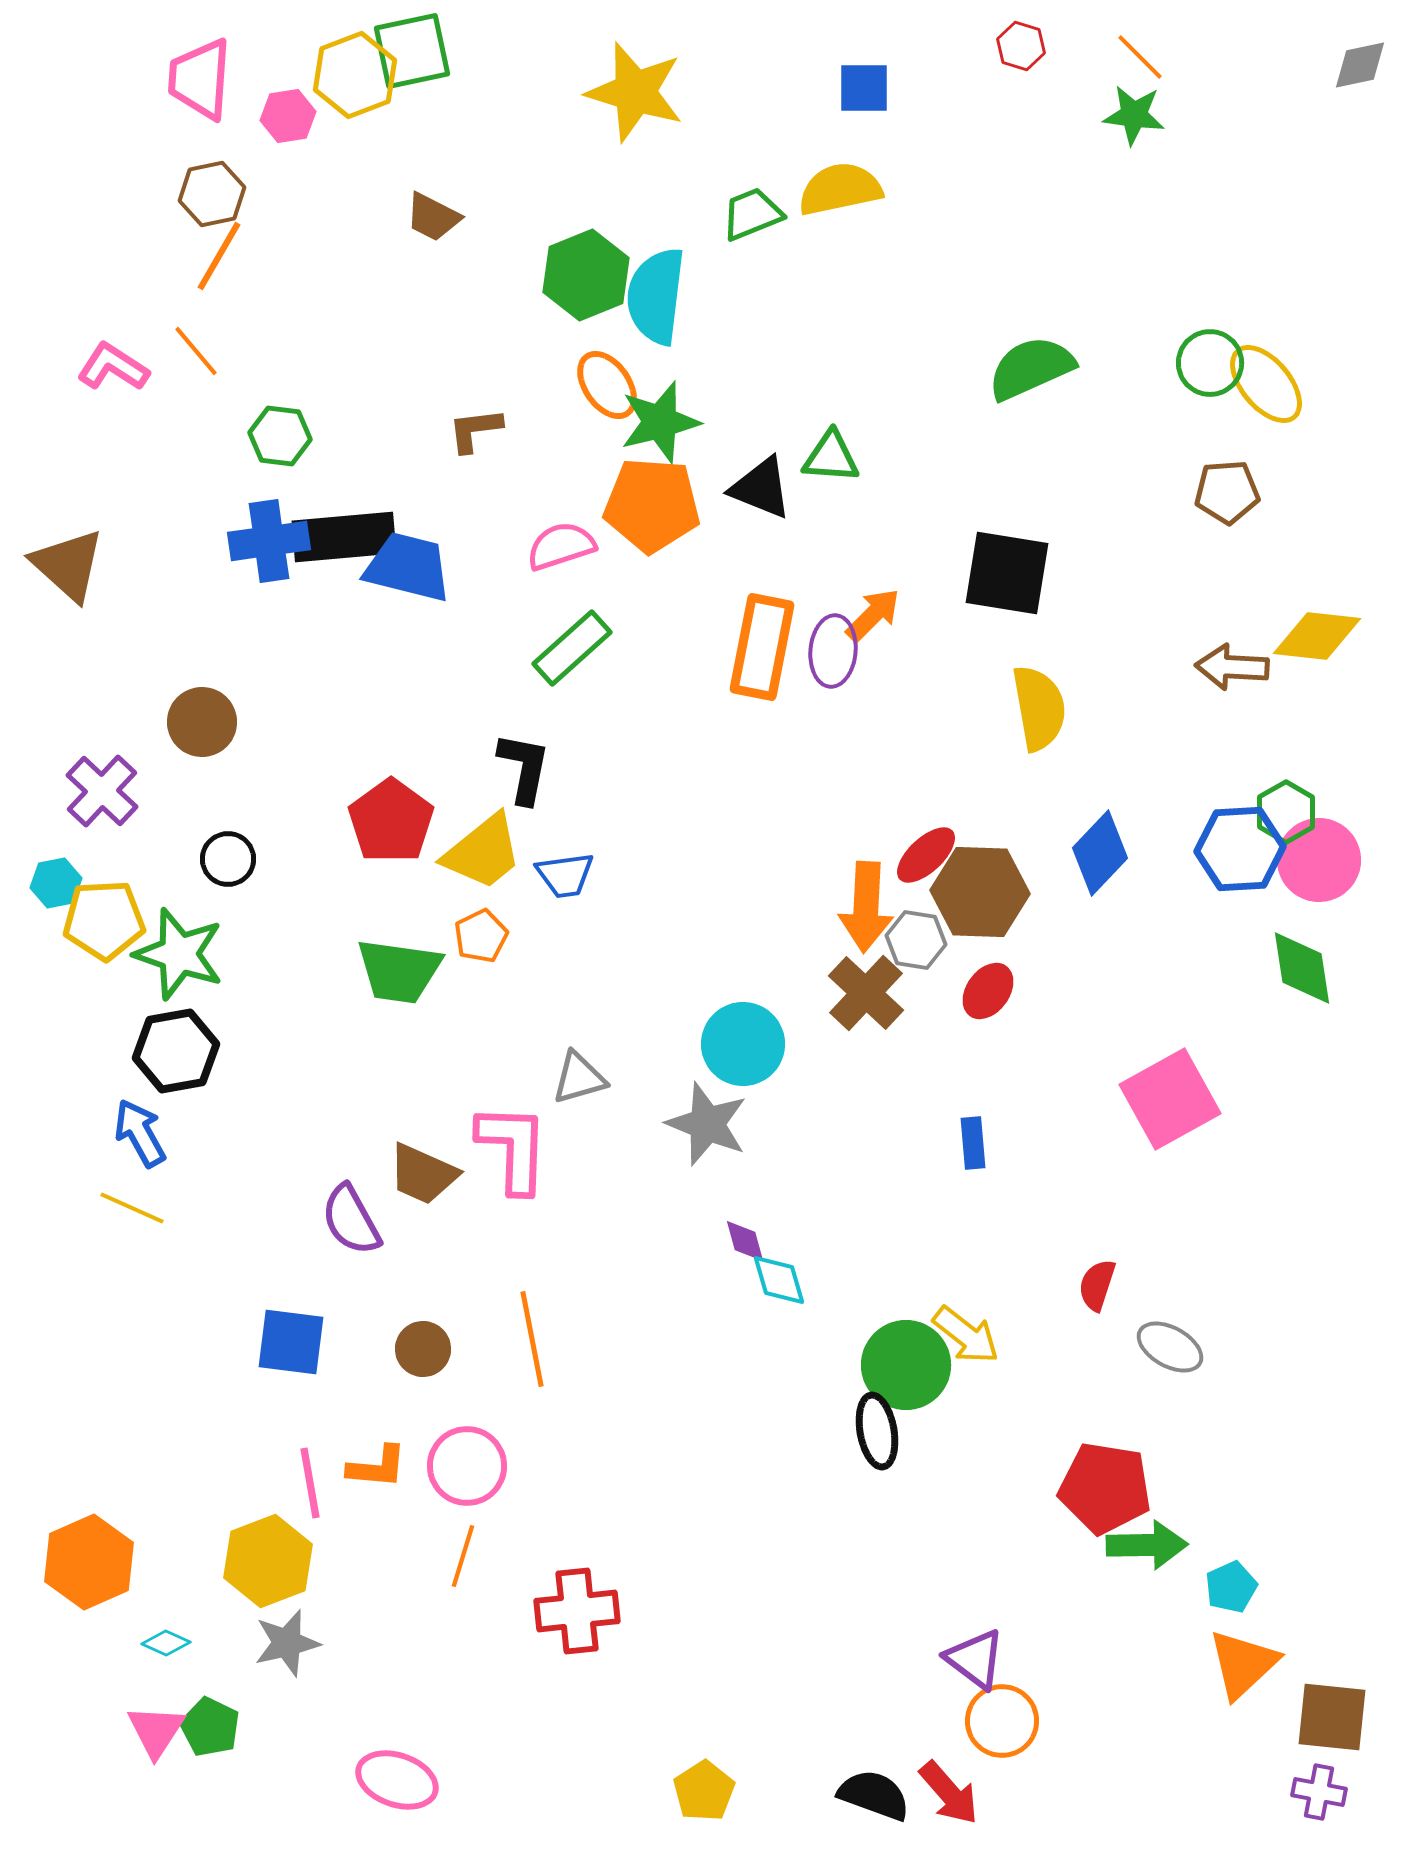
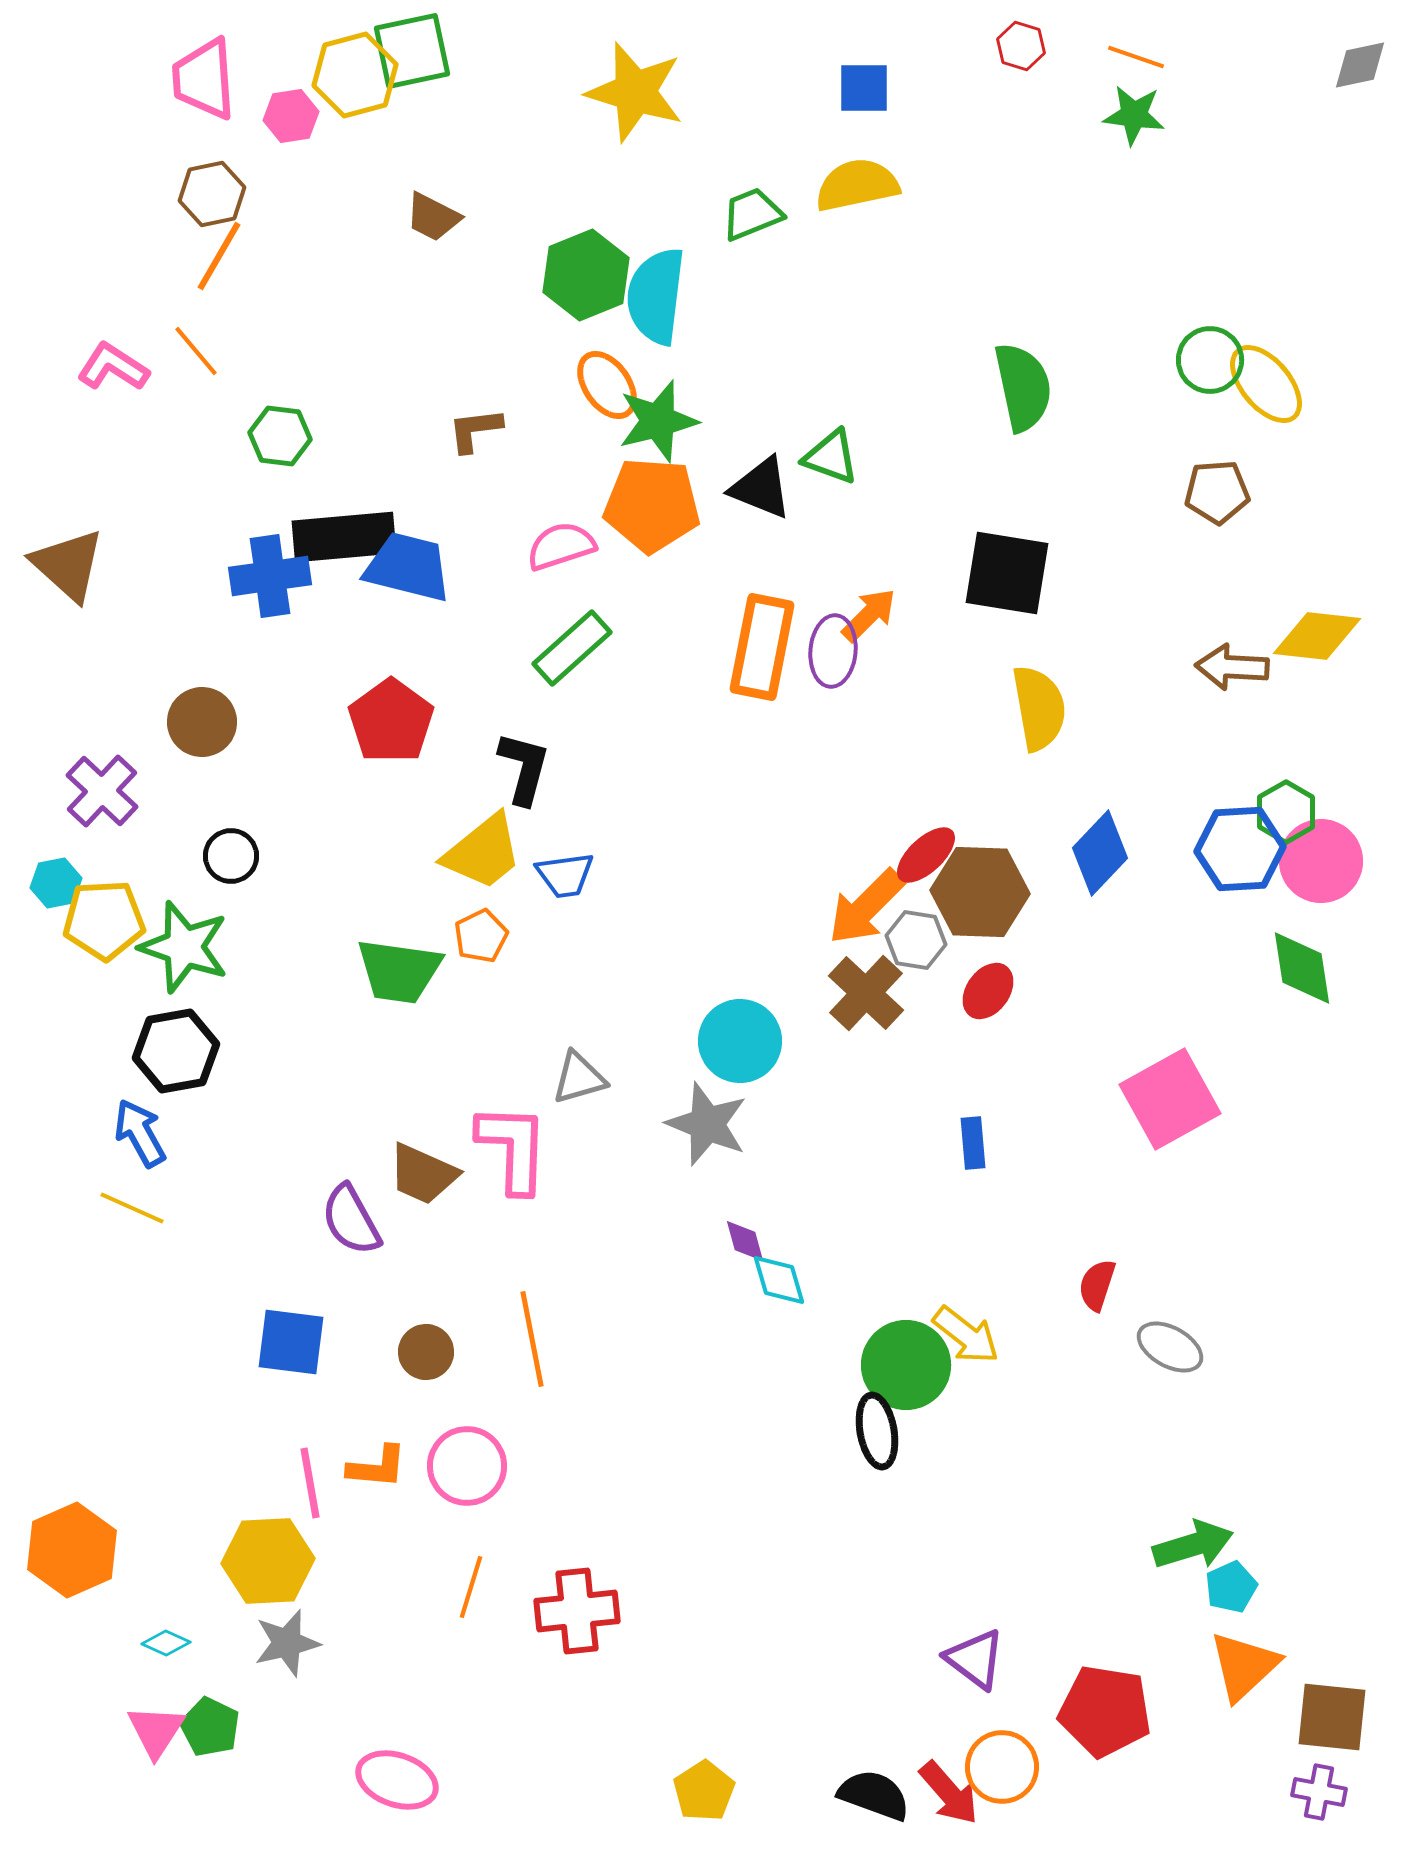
orange line at (1140, 57): moved 4 px left; rotated 26 degrees counterclockwise
yellow hexagon at (355, 75): rotated 6 degrees clockwise
pink trapezoid at (200, 79): moved 4 px right; rotated 8 degrees counterclockwise
pink hexagon at (288, 116): moved 3 px right
yellow semicircle at (840, 189): moved 17 px right, 4 px up
green circle at (1210, 363): moved 3 px up
green semicircle at (1031, 368): moved 8 px left, 19 px down; rotated 102 degrees clockwise
green star at (660, 422): moved 2 px left, 1 px up
green triangle at (831, 457): rotated 16 degrees clockwise
brown pentagon at (1227, 492): moved 10 px left
blue cross at (269, 541): moved 1 px right, 35 px down
orange arrow at (873, 615): moved 4 px left
black L-shape at (524, 768): rotated 4 degrees clockwise
red pentagon at (391, 821): moved 100 px up
black circle at (228, 859): moved 3 px right, 3 px up
pink circle at (1319, 860): moved 2 px right, 1 px down
orange arrow at (866, 907): rotated 42 degrees clockwise
green star at (179, 954): moved 5 px right, 7 px up
cyan circle at (743, 1044): moved 3 px left, 3 px up
brown circle at (423, 1349): moved 3 px right, 3 px down
red pentagon at (1105, 1488): moved 223 px down
green arrow at (1147, 1545): moved 46 px right; rotated 16 degrees counterclockwise
orange line at (463, 1556): moved 8 px right, 31 px down
yellow hexagon at (268, 1561): rotated 18 degrees clockwise
orange hexagon at (89, 1562): moved 17 px left, 12 px up
orange triangle at (1243, 1664): moved 1 px right, 2 px down
orange circle at (1002, 1721): moved 46 px down
